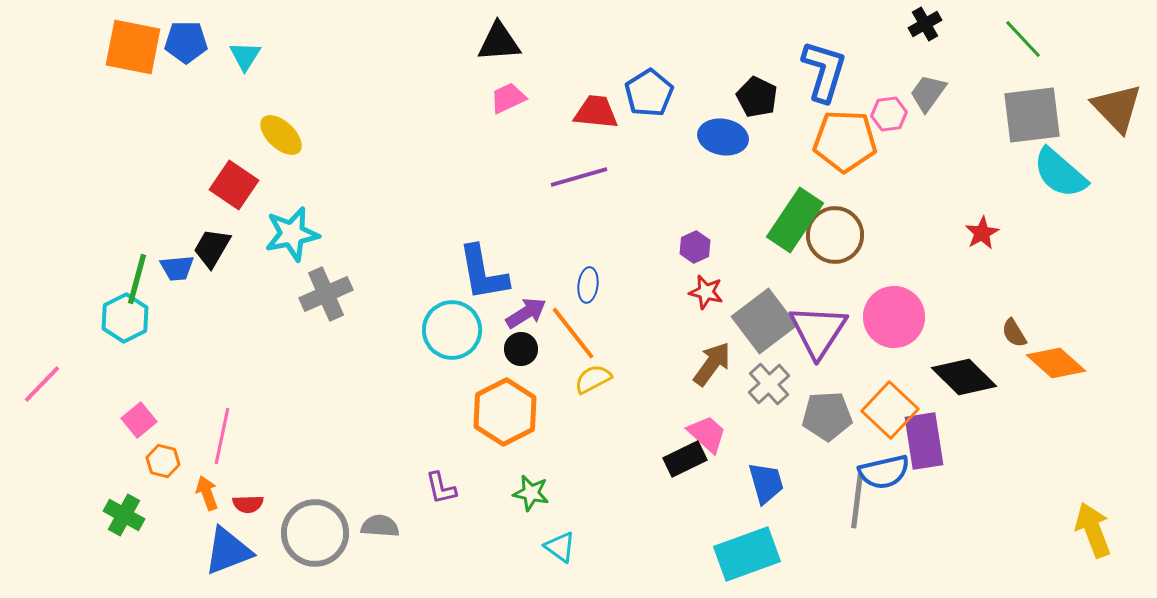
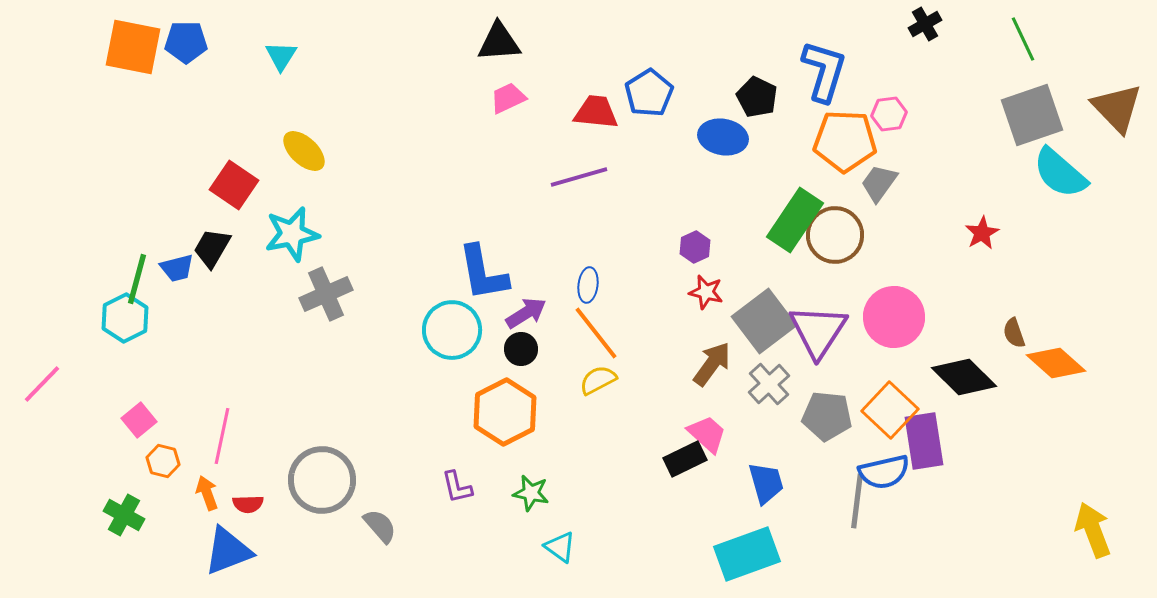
green line at (1023, 39): rotated 18 degrees clockwise
cyan triangle at (245, 56): moved 36 px right
gray trapezoid at (928, 93): moved 49 px left, 90 px down
gray square at (1032, 115): rotated 12 degrees counterclockwise
yellow ellipse at (281, 135): moved 23 px right, 16 px down
blue trapezoid at (177, 268): rotated 9 degrees counterclockwise
orange line at (573, 333): moved 23 px right
brown semicircle at (1014, 333): rotated 12 degrees clockwise
yellow semicircle at (593, 379): moved 5 px right, 1 px down
gray pentagon at (827, 416): rotated 9 degrees clockwise
purple L-shape at (441, 488): moved 16 px right, 1 px up
gray semicircle at (380, 526): rotated 45 degrees clockwise
gray circle at (315, 533): moved 7 px right, 53 px up
